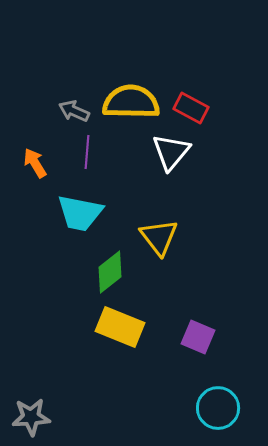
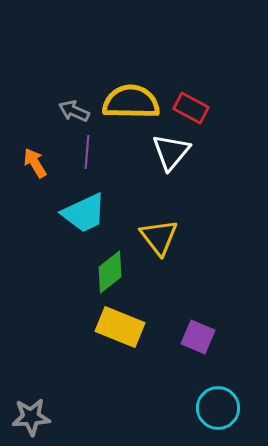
cyan trapezoid: moved 4 px right; rotated 36 degrees counterclockwise
